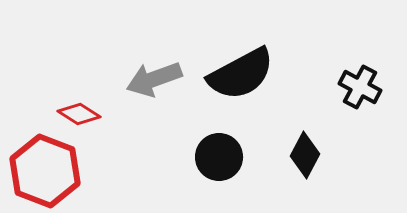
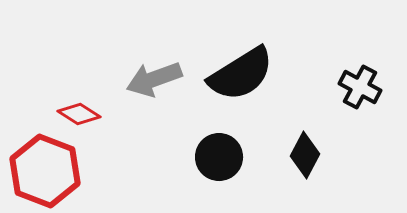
black semicircle: rotated 4 degrees counterclockwise
